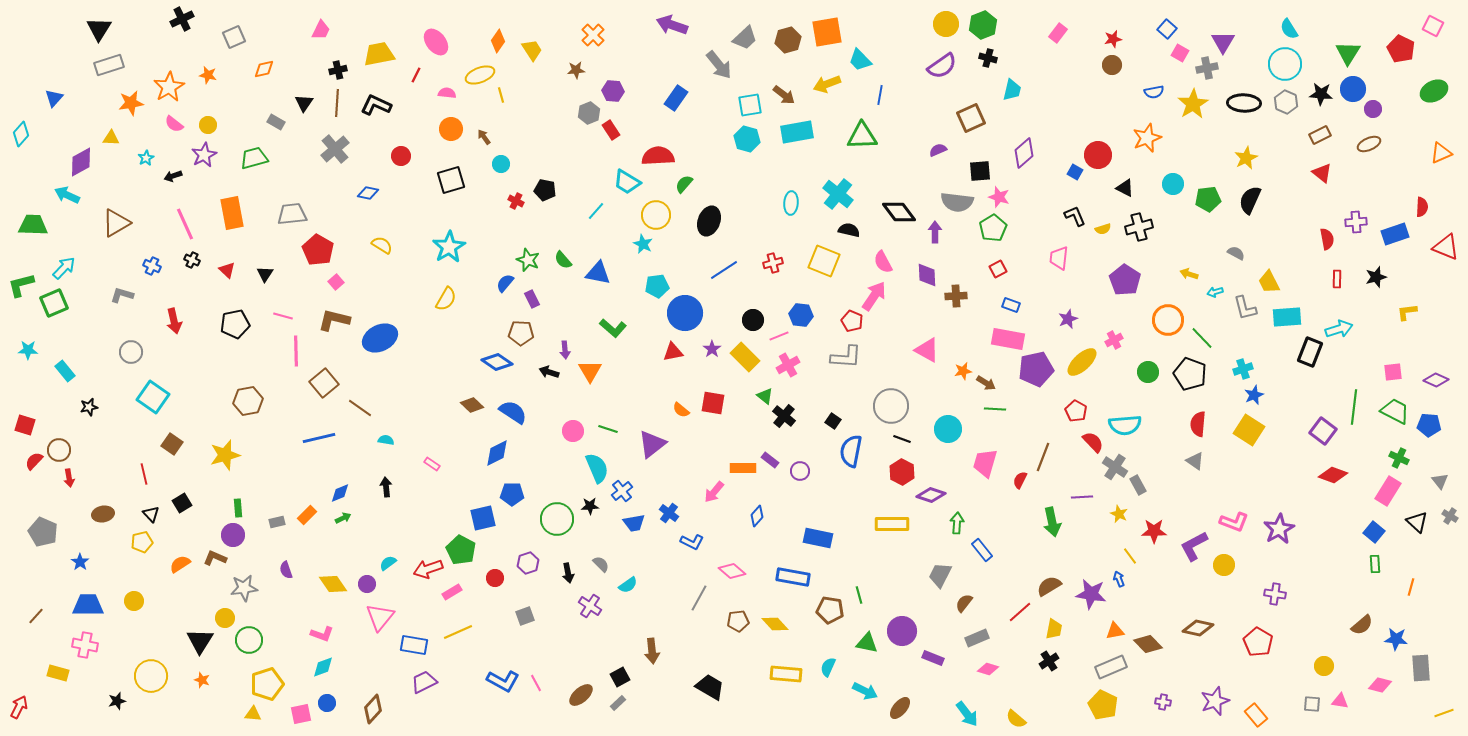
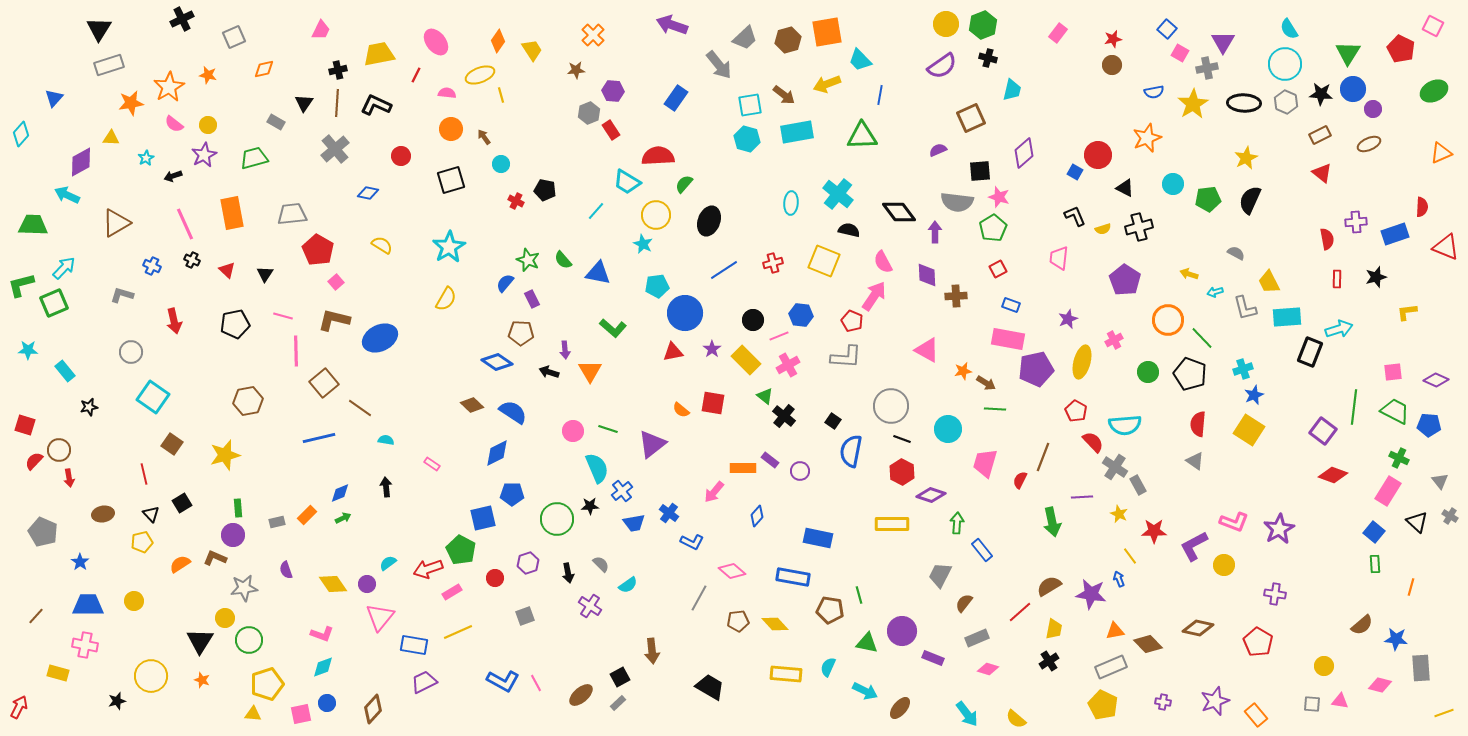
yellow rectangle at (745, 357): moved 1 px right, 3 px down
yellow ellipse at (1082, 362): rotated 32 degrees counterclockwise
